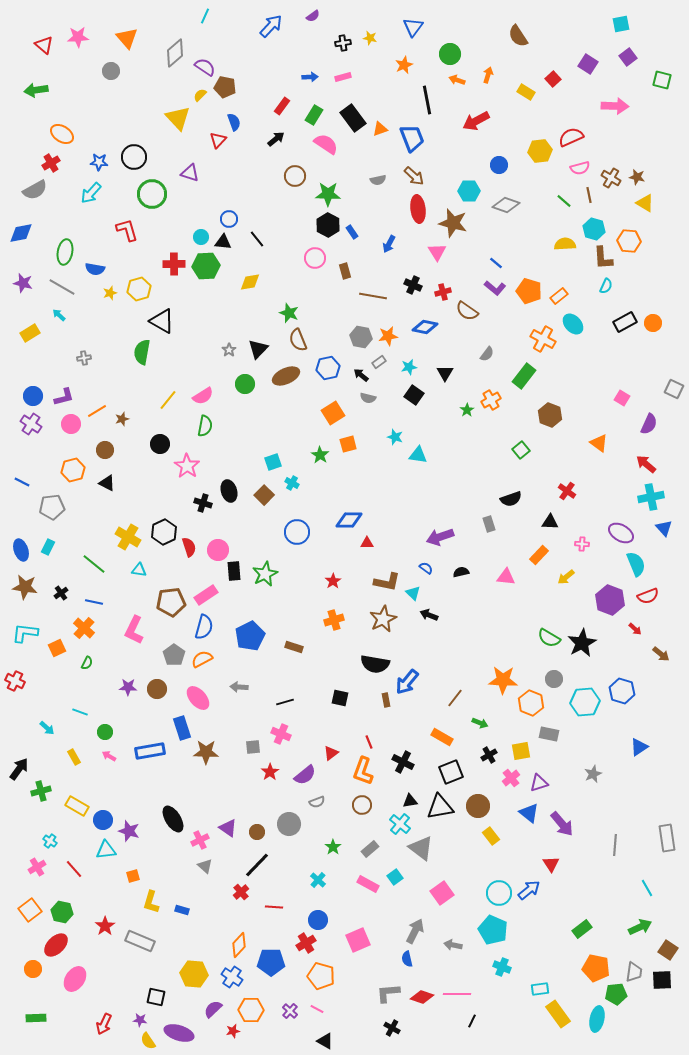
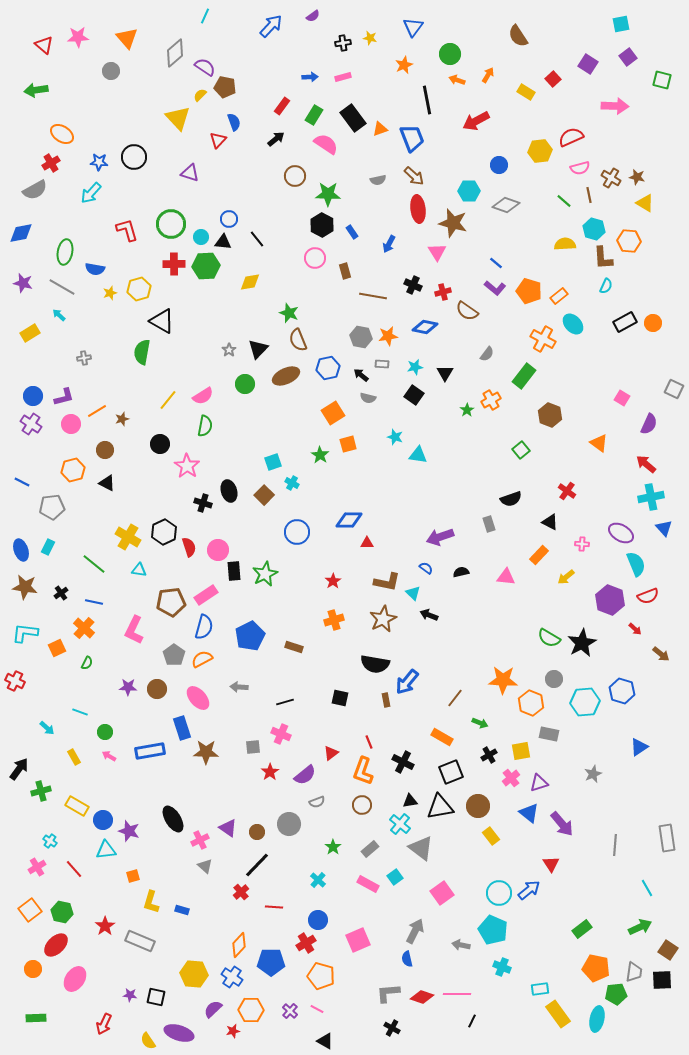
orange arrow at (488, 75): rotated 14 degrees clockwise
green circle at (152, 194): moved 19 px right, 30 px down
black hexagon at (328, 225): moved 6 px left
gray rectangle at (379, 362): moved 3 px right, 2 px down; rotated 40 degrees clockwise
cyan star at (409, 367): moved 6 px right
black triangle at (550, 522): rotated 24 degrees clockwise
gray arrow at (453, 945): moved 8 px right
purple star at (140, 1020): moved 10 px left, 25 px up
